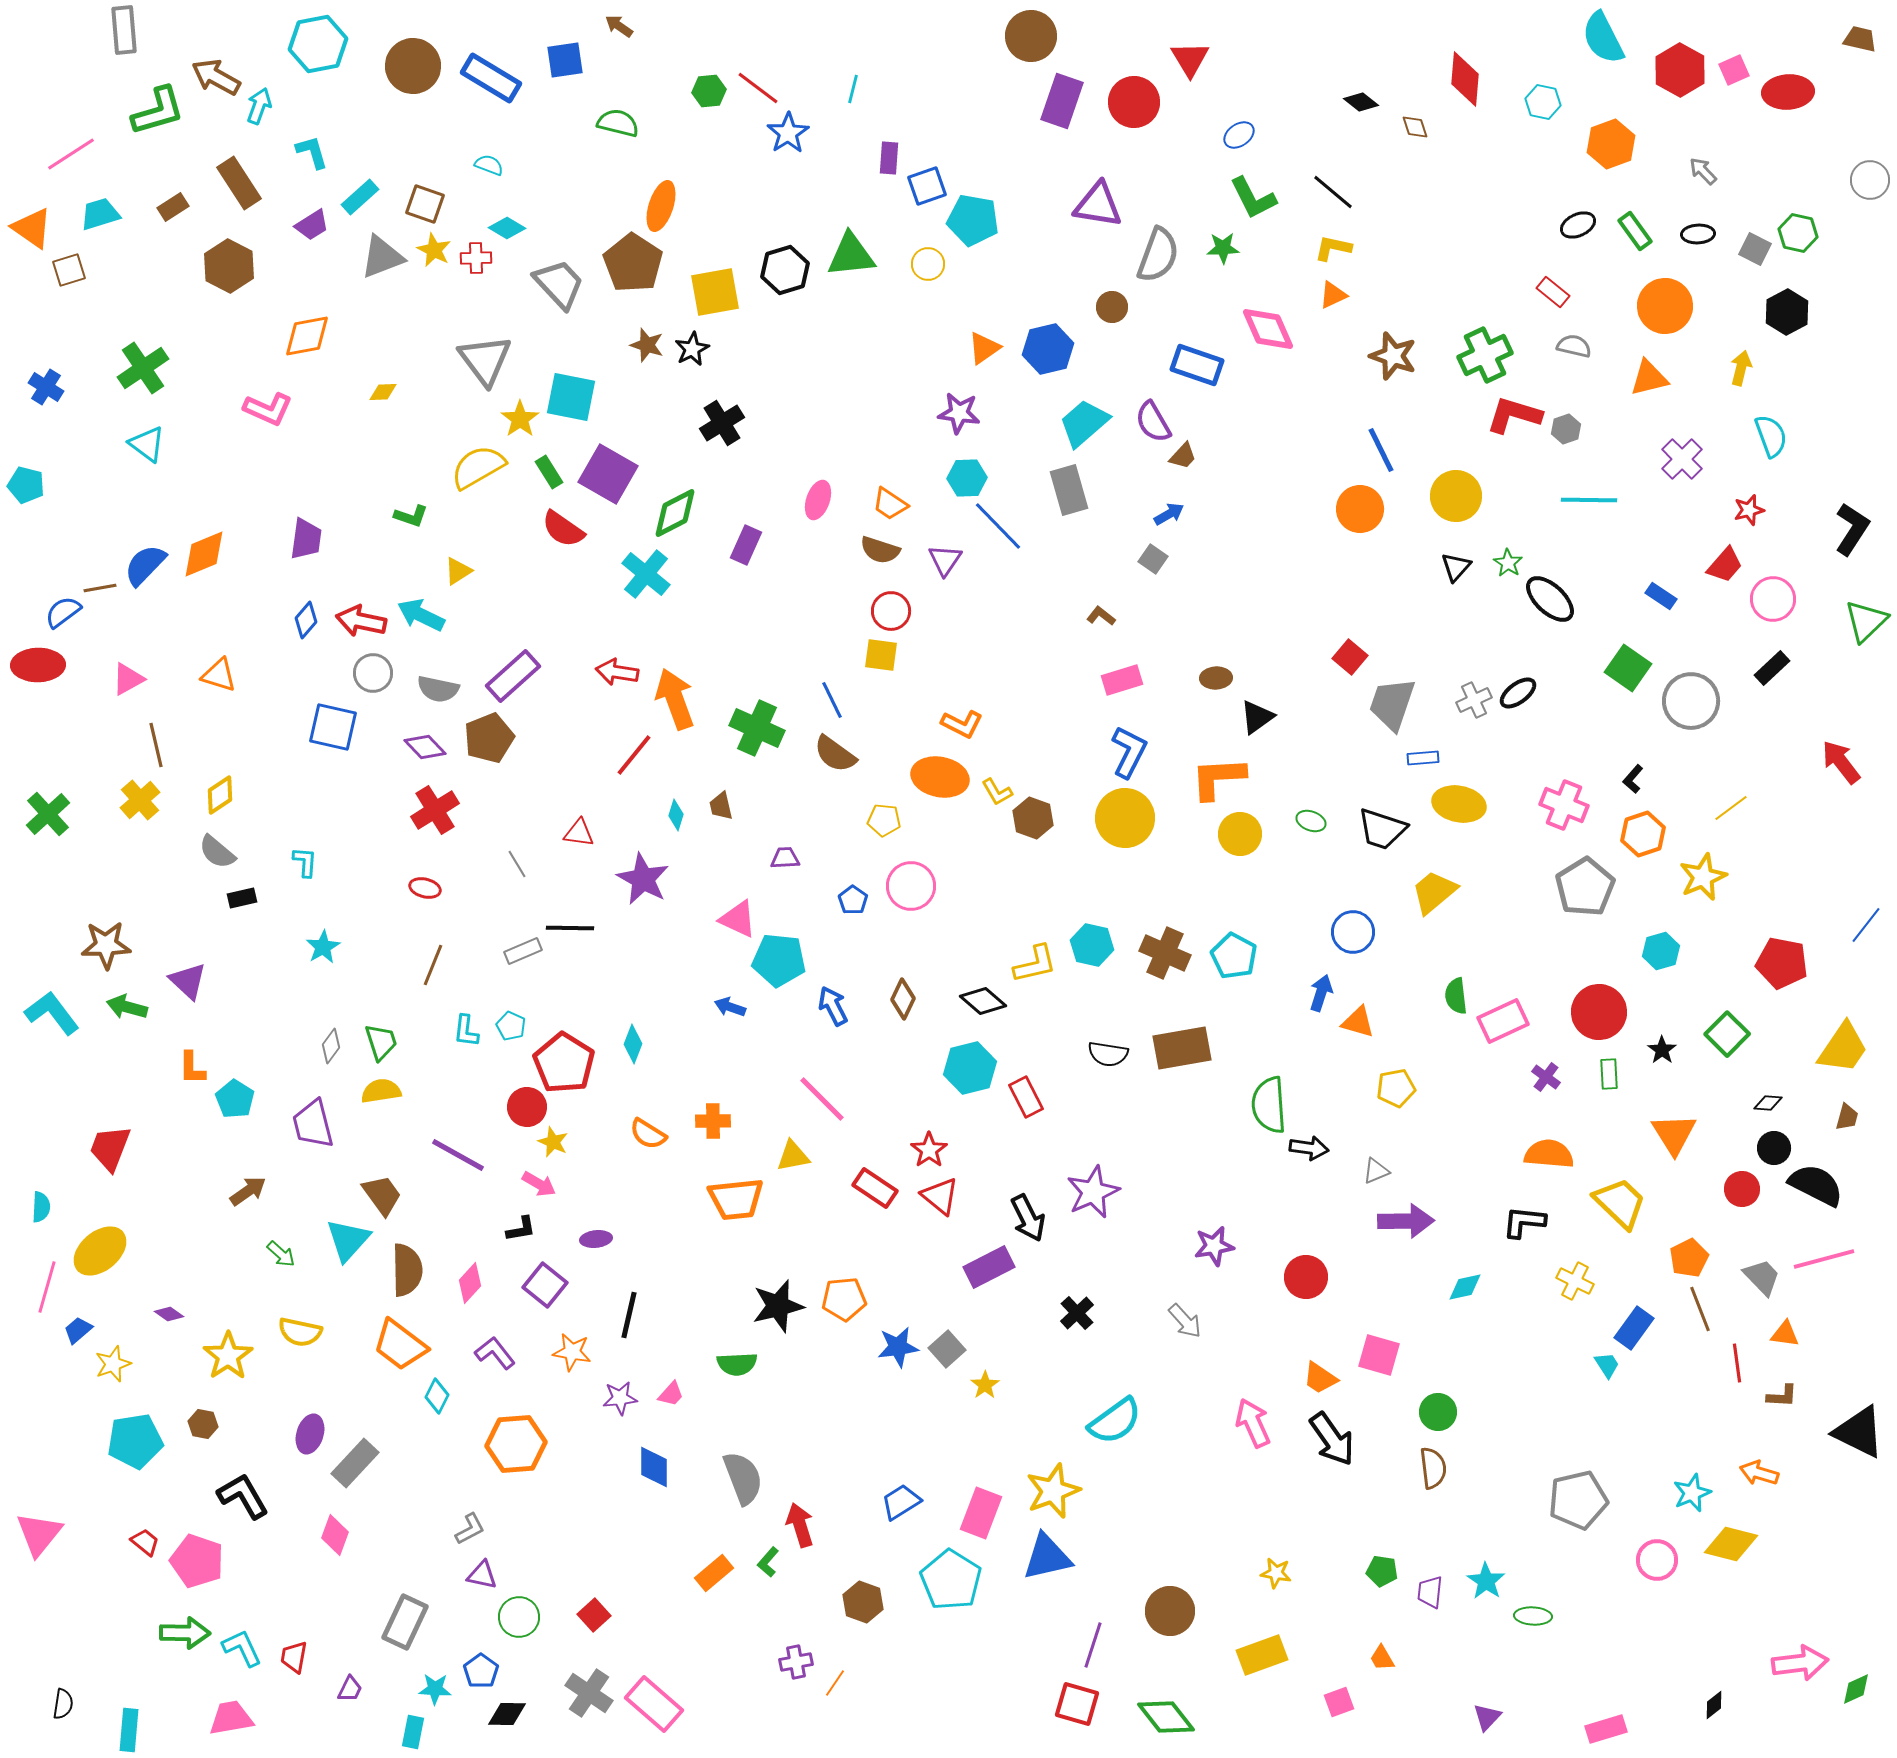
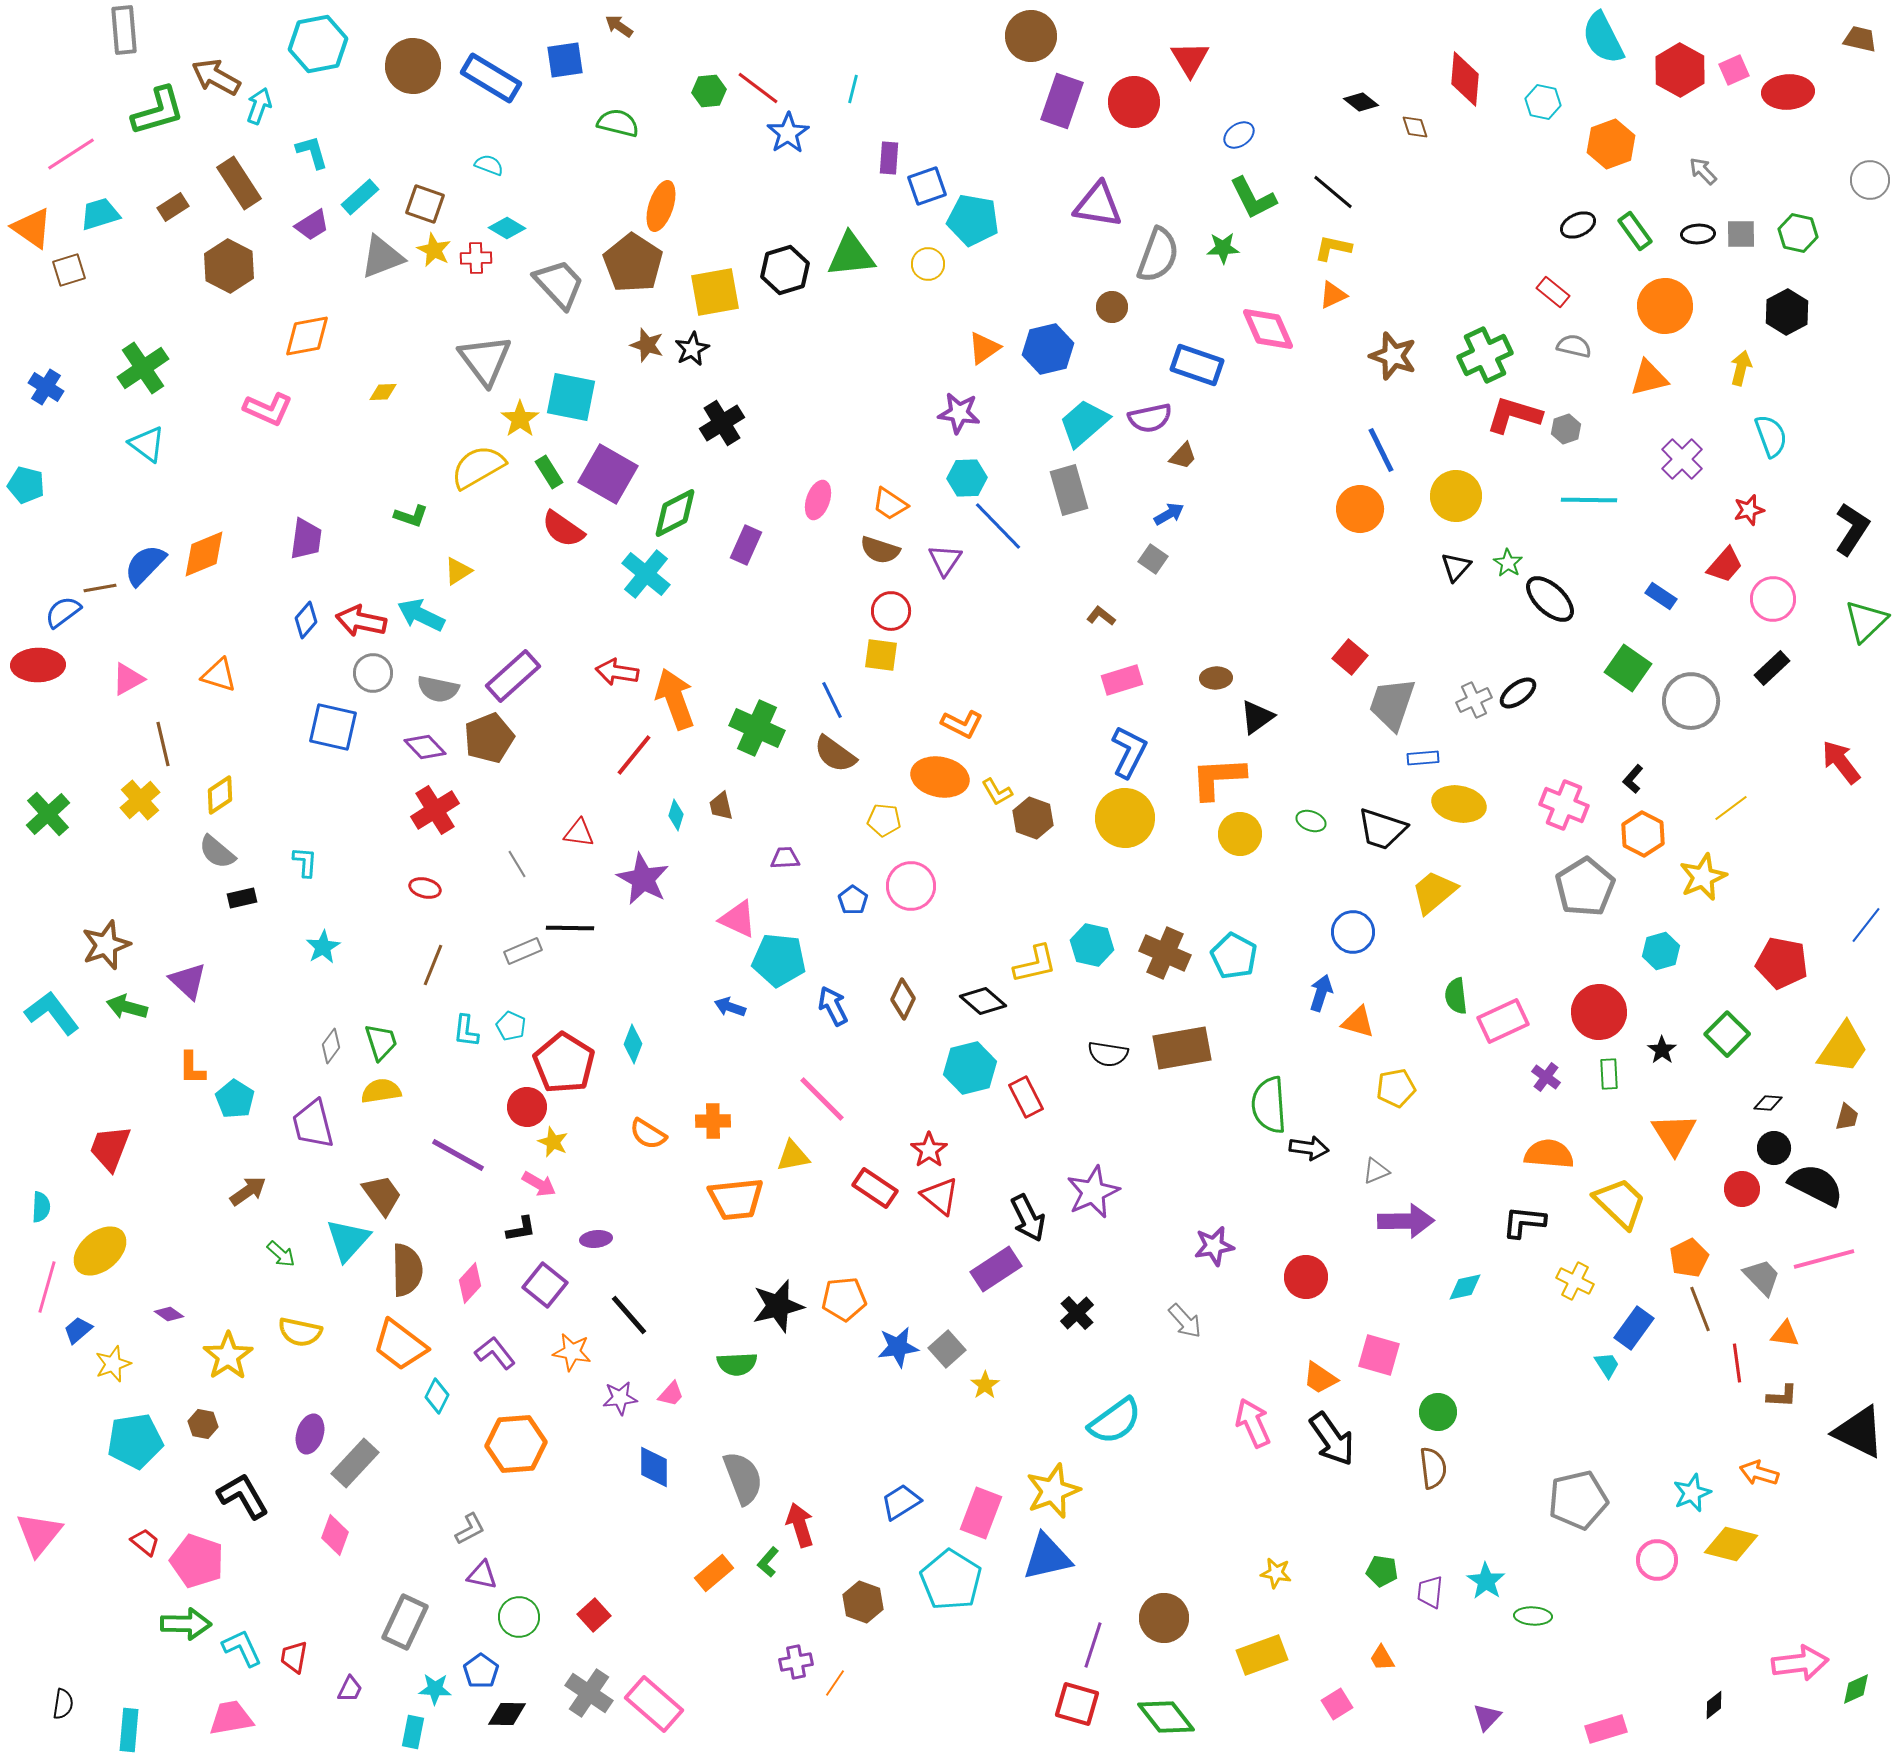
gray square at (1755, 249): moved 14 px left, 15 px up; rotated 28 degrees counterclockwise
purple semicircle at (1153, 422): moved 3 px left, 4 px up; rotated 72 degrees counterclockwise
brown line at (156, 745): moved 7 px right, 1 px up
orange hexagon at (1643, 834): rotated 15 degrees counterclockwise
brown star at (106, 945): rotated 18 degrees counterclockwise
purple rectangle at (989, 1267): moved 7 px right, 2 px down; rotated 6 degrees counterclockwise
black line at (629, 1315): rotated 54 degrees counterclockwise
brown circle at (1170, 1611): moved 6 px left, 7 px down
green arrow at (185, 1633): moved 1 px right, 9 px up
pink square at (1339, 1702): moved 2 px left, 2 px down; rotated 12 degrees counterclockwise
